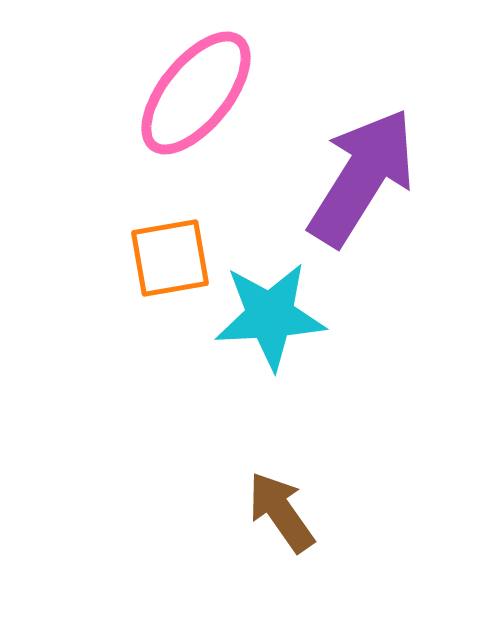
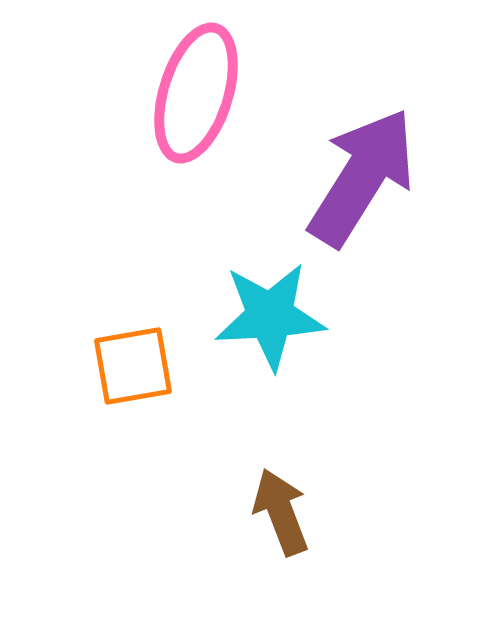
pink ellipse: rotated 22 degrees counterclockwise
orange square: moved 37 px left, 108 px down
brown arrow: rotated 14 degrees clockwise
